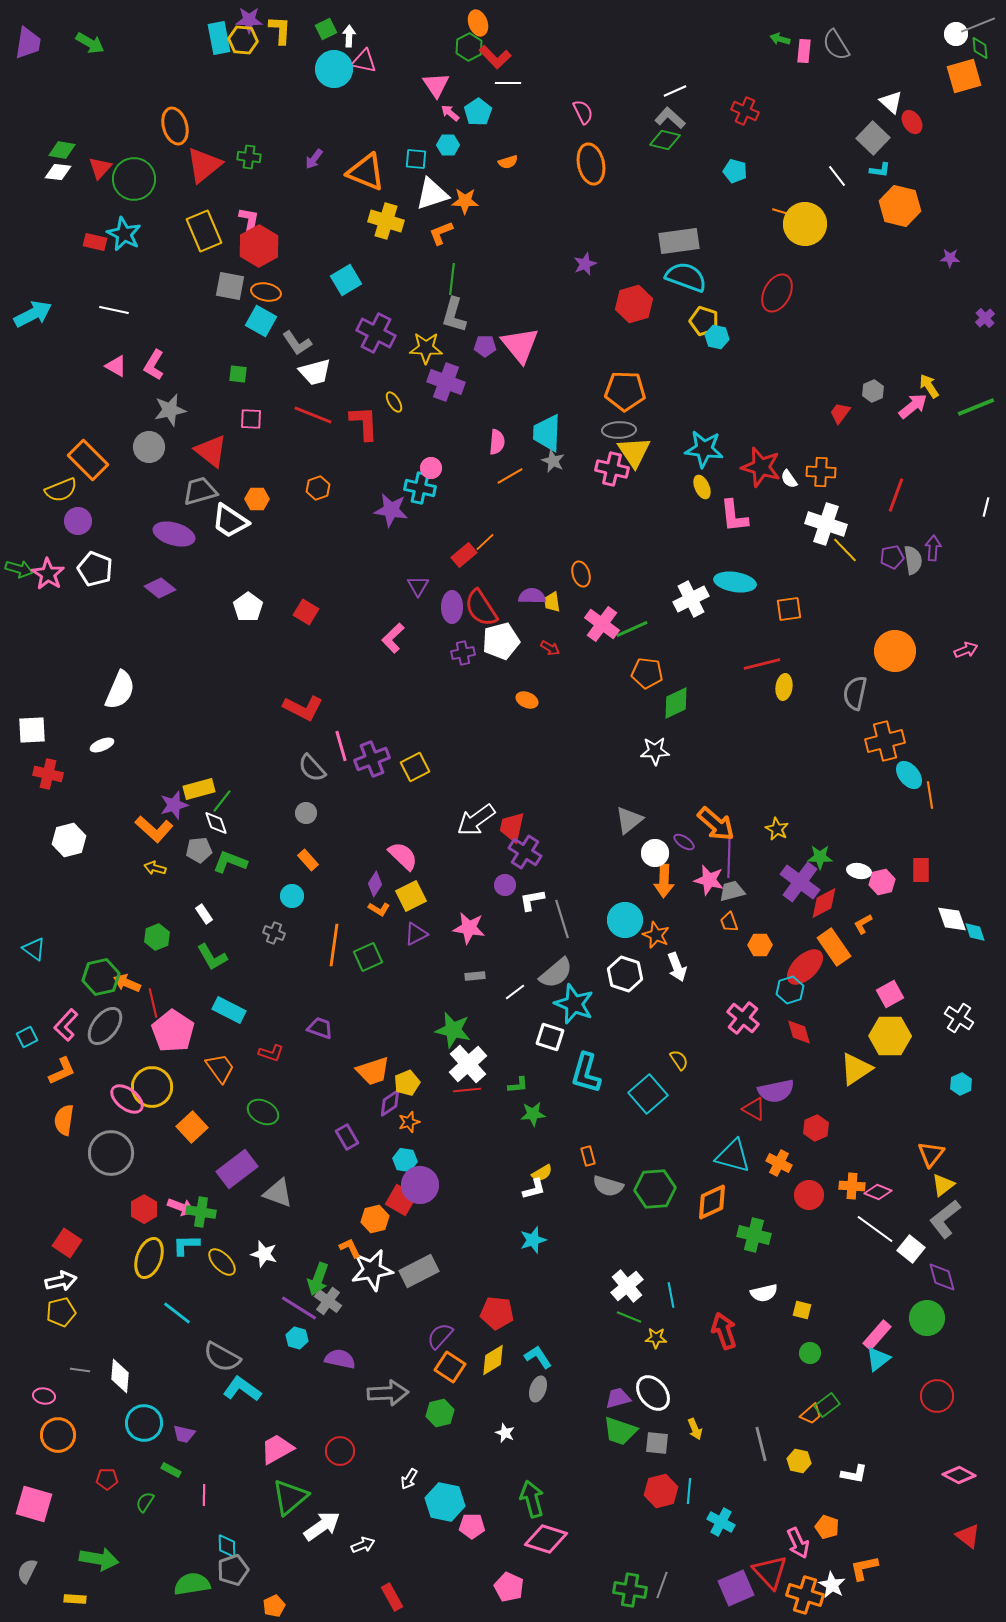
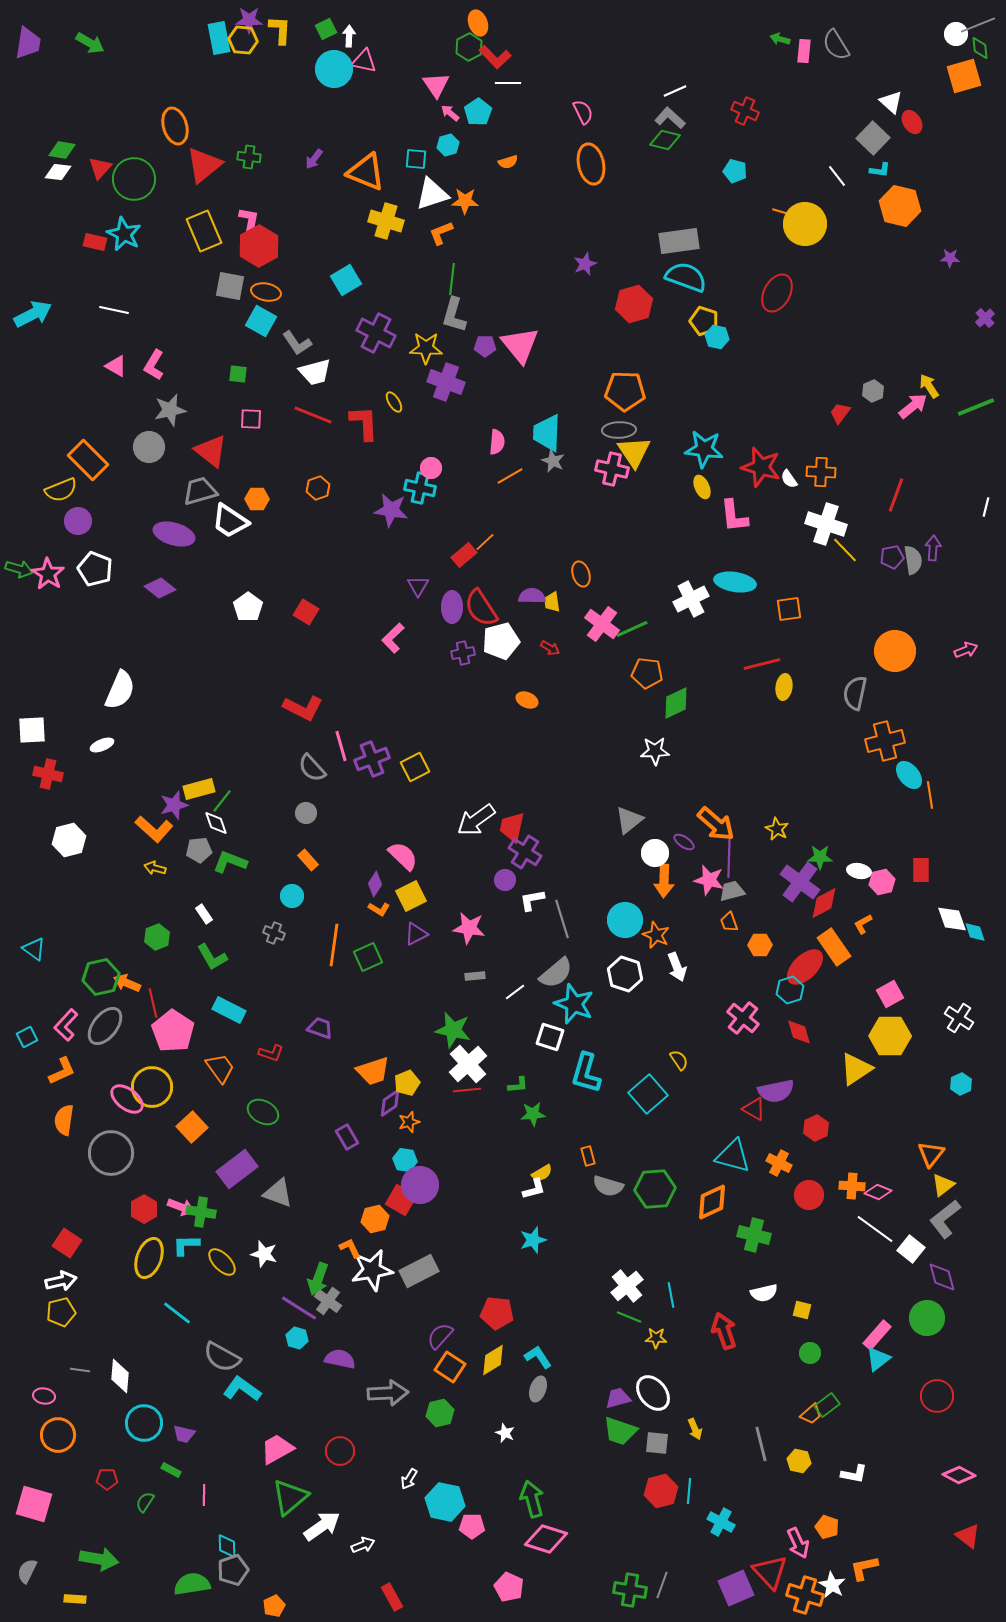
cyan hexagon at (448, 145): rotated 15 degrees counterclockwise
purple circle at (505, 885): moved 5 px up
